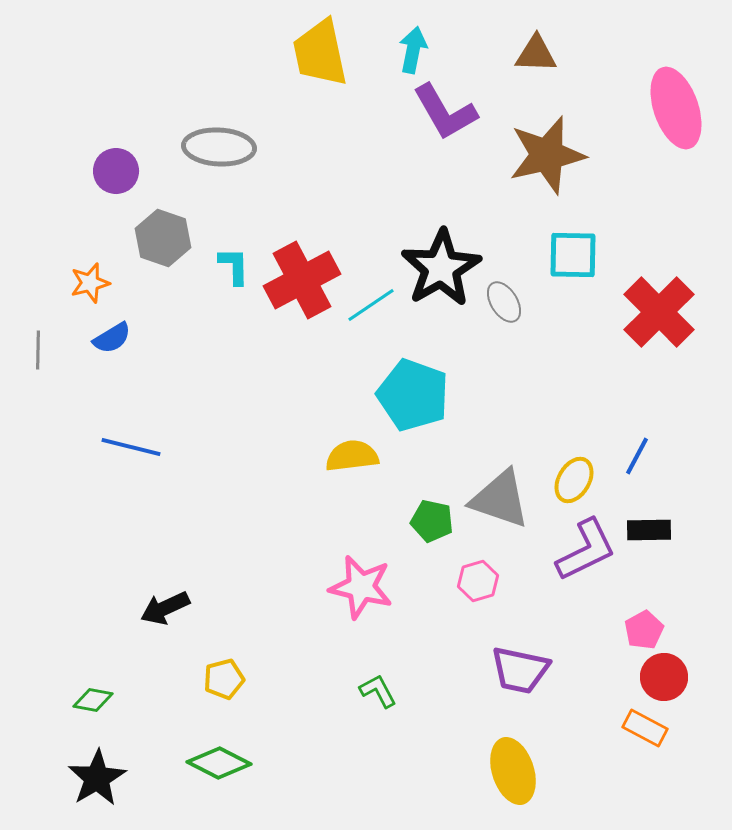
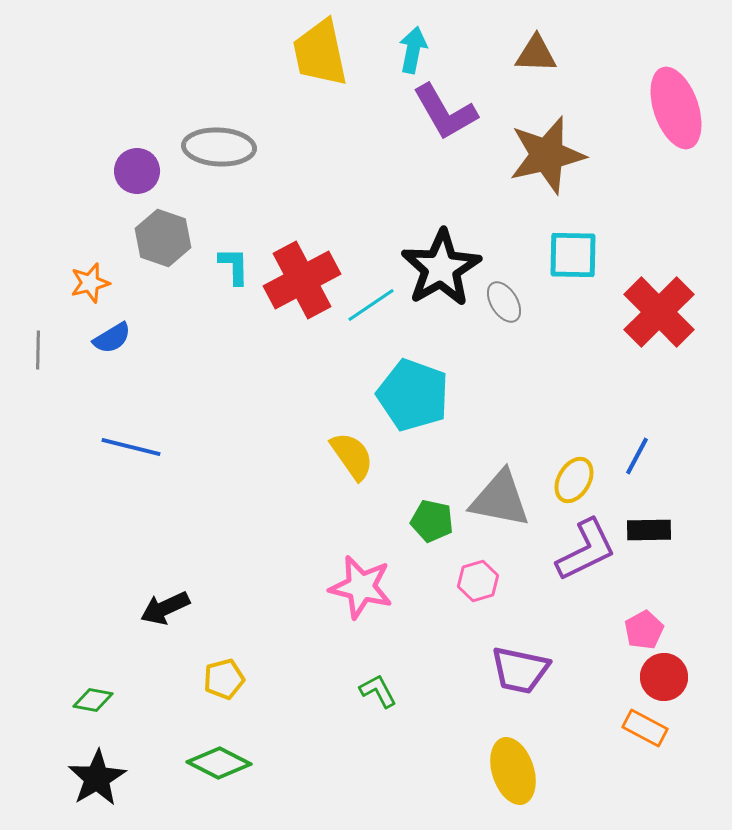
purple circle at (116, 171): moved 21 px right
yellow semicircle at (352, 456): rotated 62 degrees clockwise
gray triangle at (500, 499): rotated 8 degrees counterclockwise
